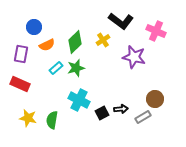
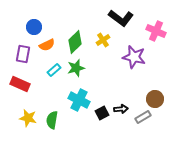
black L-shape: moved 3 px up
purple rectangle: moved 2 px right
cyan rectangle: moved 2 px left, 2 px down
